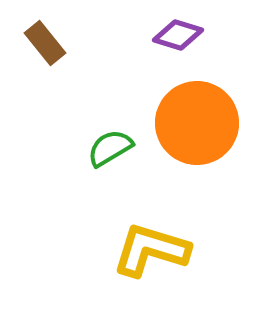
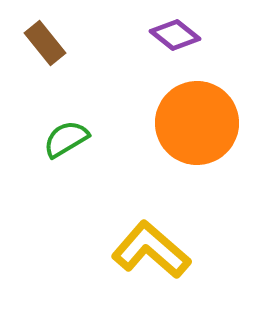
purple diamond: moved 3 px left; rotated 21 degrees clockwise
green semicircle: moved 44 px left, 9 px up
yellow L-shape: rotated 24 degrees clockwise
